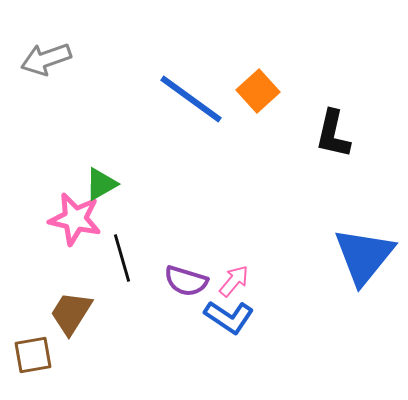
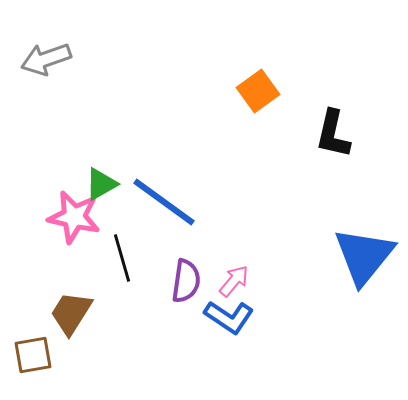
orange square: rotated 6 degrees clockwise
blue line: moved 27 px left, 103 px down
pink star: moved 1 px left, 2 px up
purple semicircle: rotated 99 degrees counterclockwise
